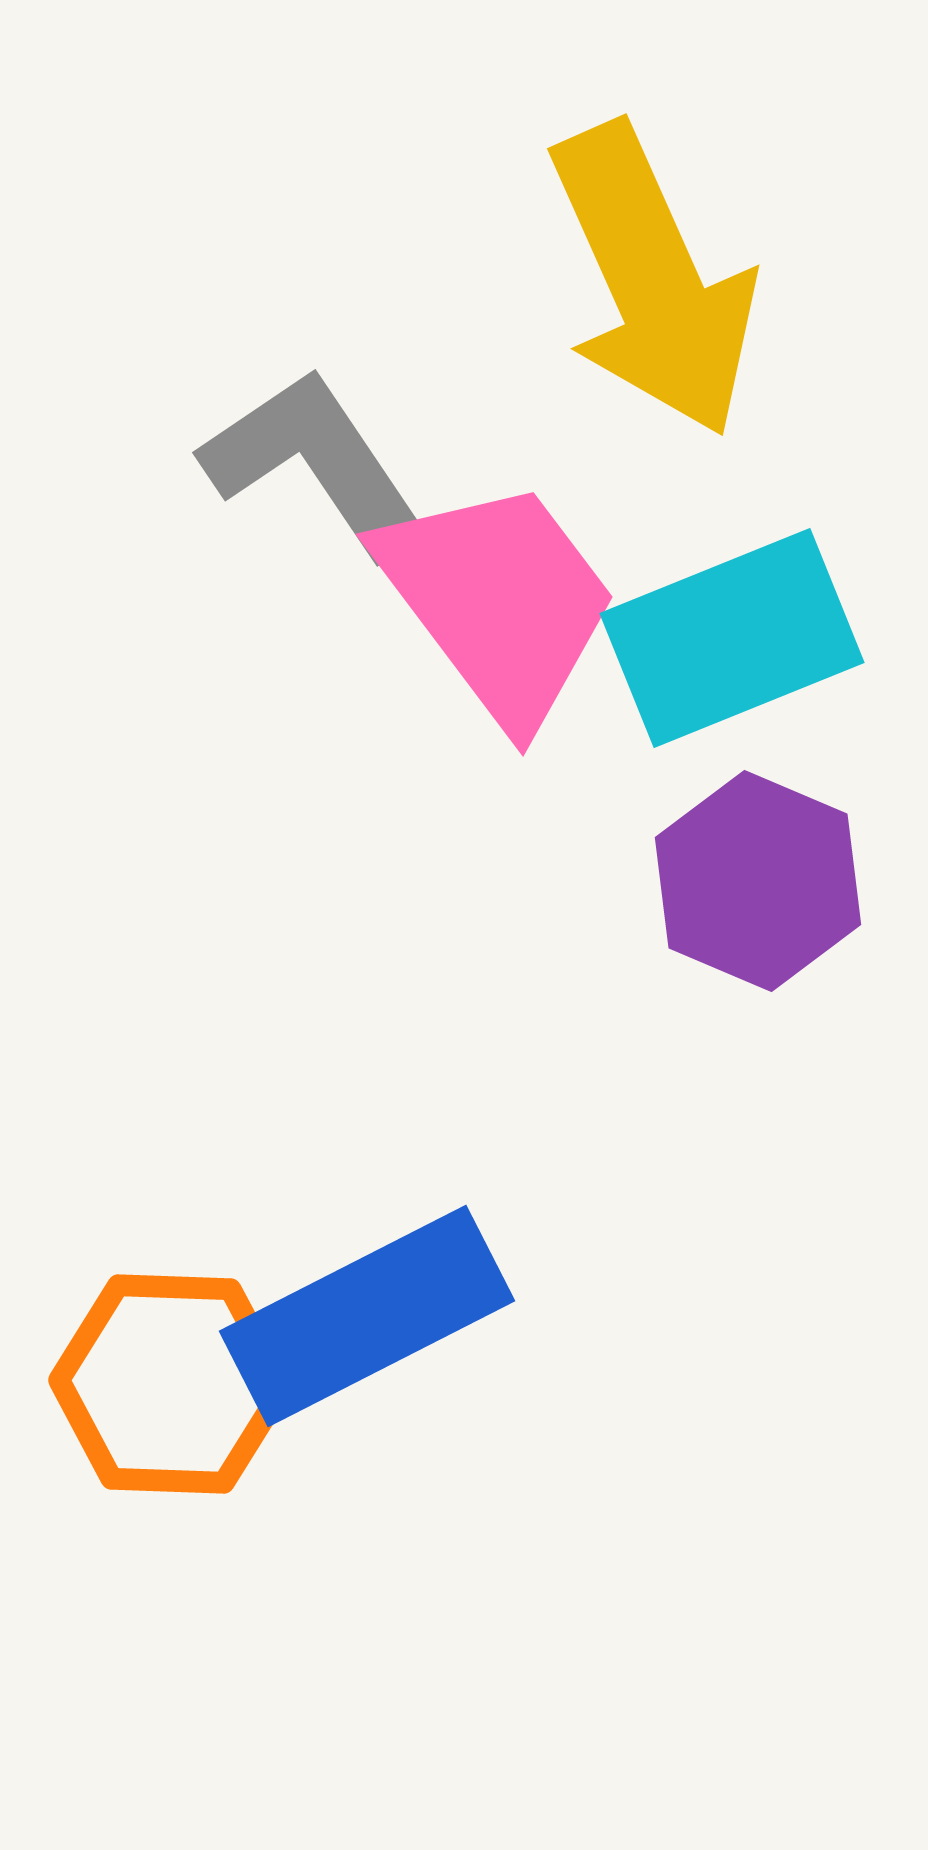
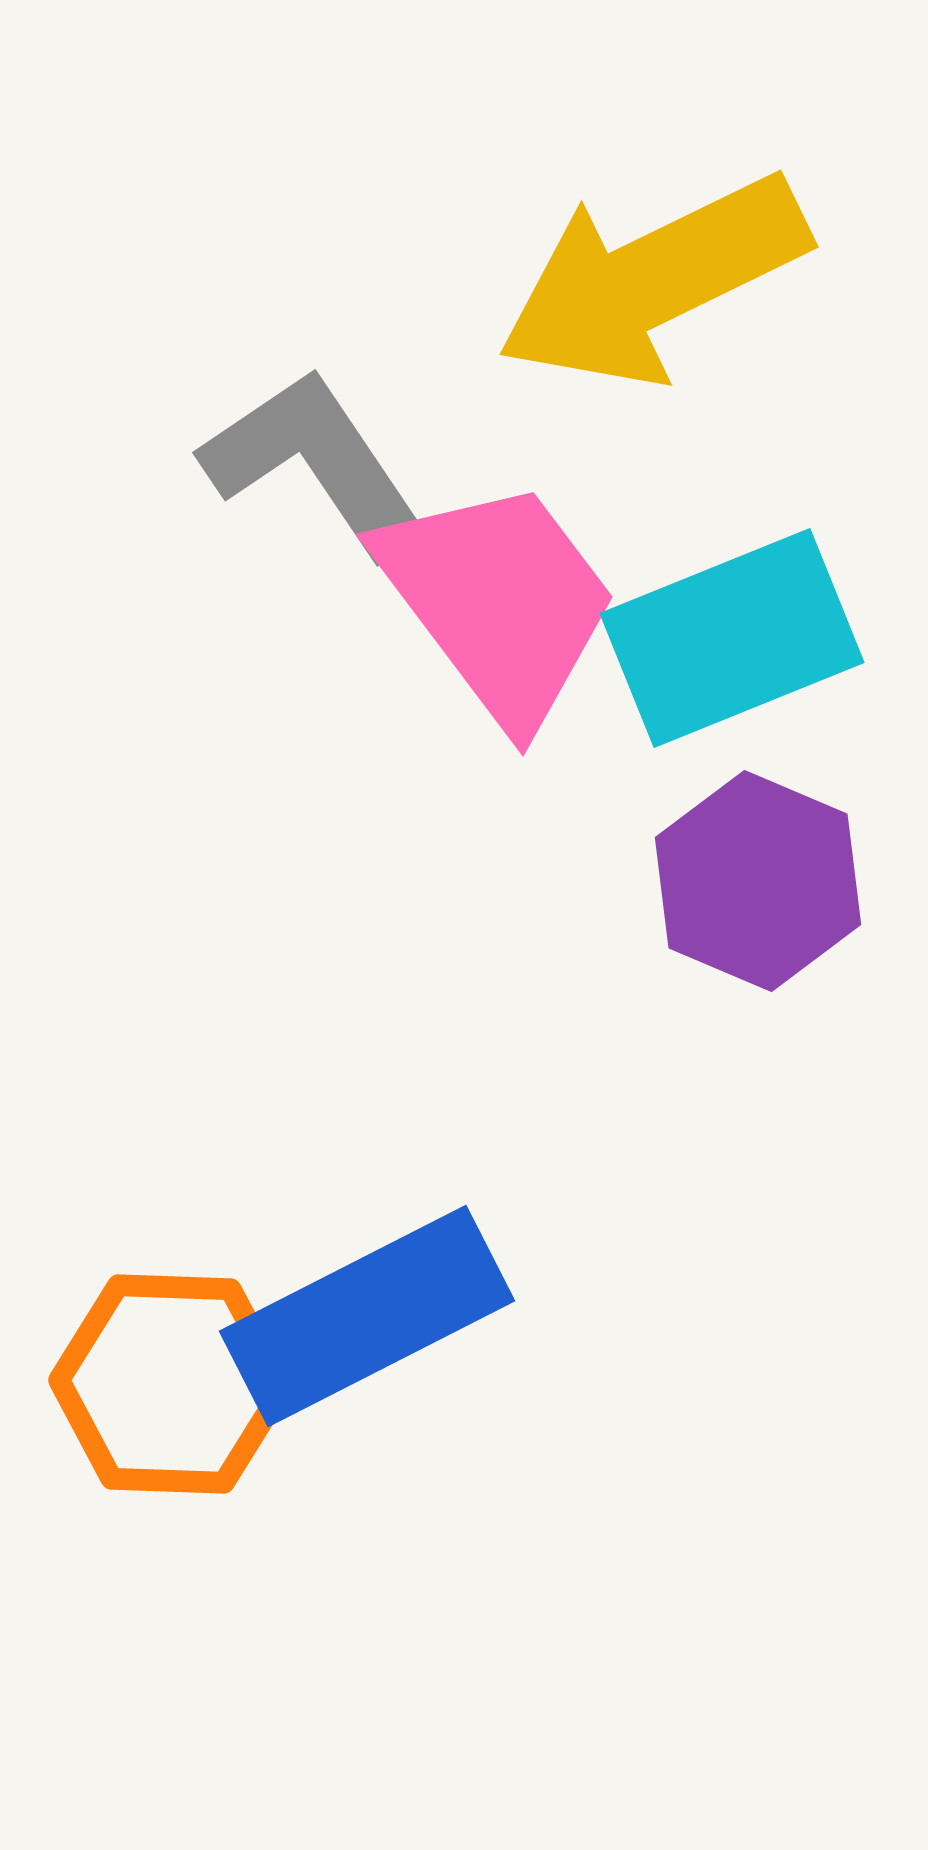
yellow arrow: rotated 88 degrees clockwise
